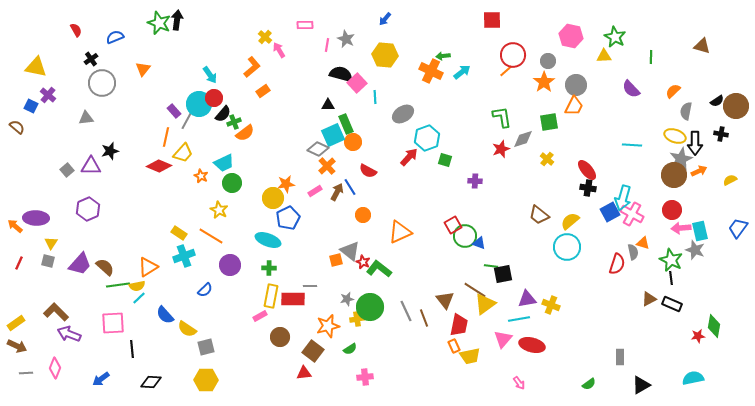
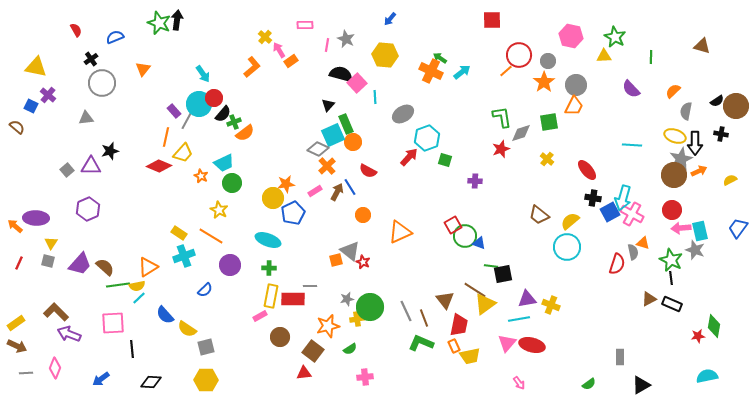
blue arrow at (385, 19): moved 5 px right
red circle at (513, 55): moved 6 px right
green arrow at (443, 56): moved 3 px left, 2 px down; rotated 40 degrees clockwise
cyan arrow at (210, 75): moved 7 px left, 1 px up
orange rectangle at (263, 91): moved 28 px right, 30 px up
black triangle at (328, 105): rotated 48 degrees counterclockwise
gray diamond at (523, 139): moved 2 px left, 6 px up
black cross at (588, 188): moved 5 px right, 10 px down
blue pentagon at (288, 218): moved 5 px right, 5 px up
green L-shape at (379, 269): moved 42 px right, 74 px down; rotated 15 degrees counterclockwise
pink triangle at (503, 339): moved 4 px right, 4 px down
cyan semicircle at (693, 378): moved 14 px right, 2 px up
